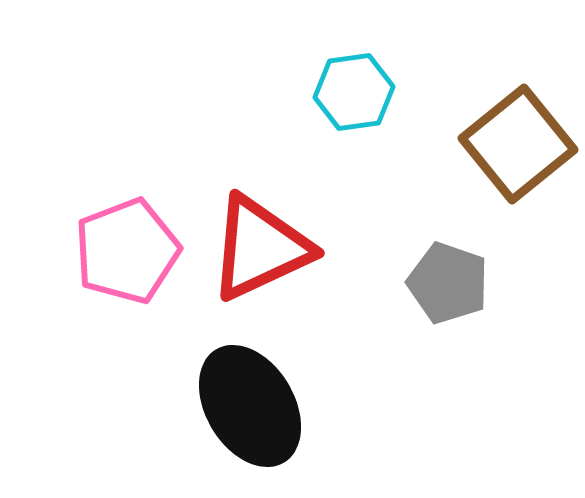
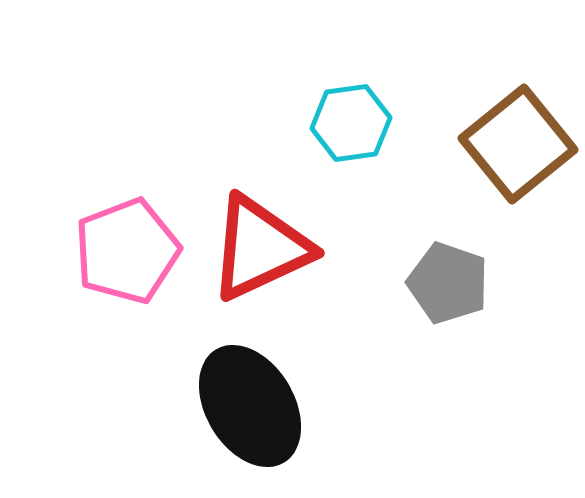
cyan hexagon: moved 3 px left, 31 px down
